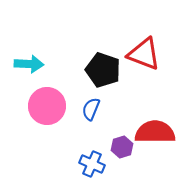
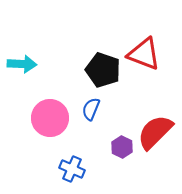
cyan arrow: moved 7 px left
pink circle: moved 3 px right, 12 px down
red semicircle: rotated 45 degrees counterclockwise
purple hexagon: rotated 15 degrees counterclockwise
blue cross: moved 20 px left, 5 px down
